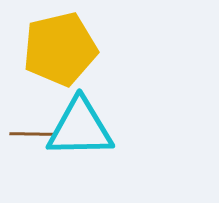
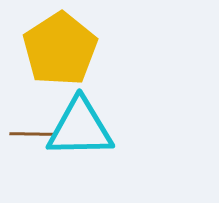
yellow pentagon: rotated 20 degrees counterclockwise
